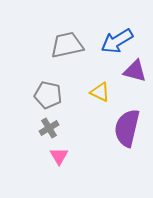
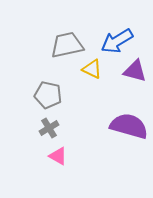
yellow triangle: moved 8 px left, 23 px up
purple semicircle: moved 2 px right, 2 px up; rotated 93 degrees clockwise
pink triangle: moved 1 px left; rotated 30 degrees counterclockwise
